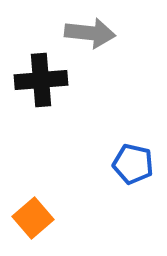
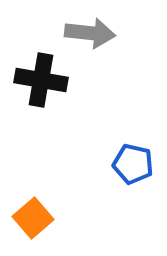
black cross: rotated 15 degrees clockwise
